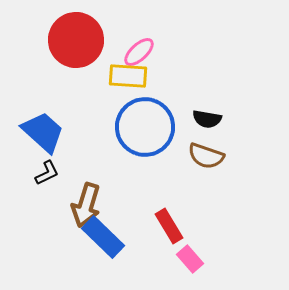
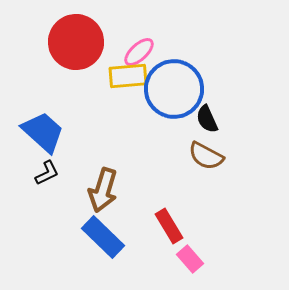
red circle: moved 2 px down
yellow rectangle: rotated 9 degrees counterclockwise
black semicircle: rotated 56 degrees clockwise
blue circle: moved 29 px right, 38 px up
brown semicircle: rotated 9 degrees clockwise
brown arrow: moved 17 px right, 15 px up
